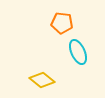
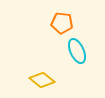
cyan ellipse: moved 1 px left, 1 px up
